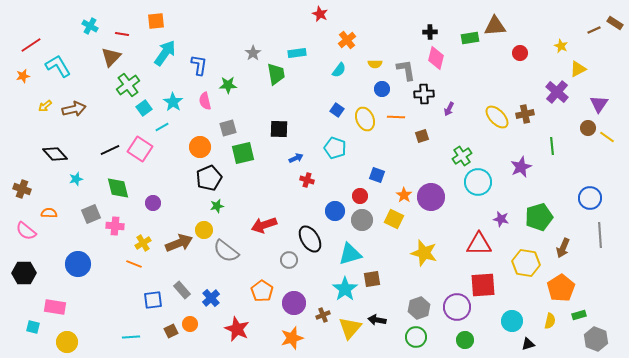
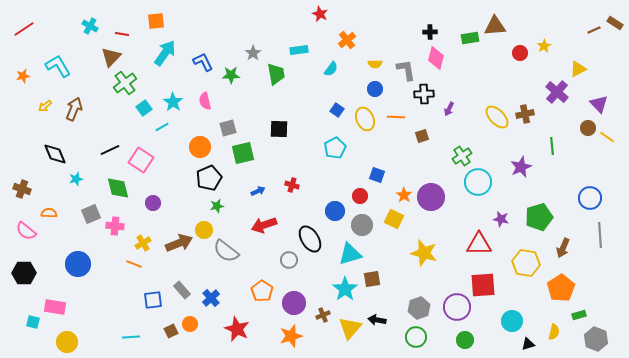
red line at (31, 45): moved 7 px left, 16 px up
yellow star at (561, 46): moved 17 px left; rotated 16 degrees clockwise
cyan rectangle at (297, 53): moved 2 px right, 3 px up
blue L-shape at (199, 65): moved 4 px right, 3 px up; rotated 35 degrees counterclockwise
cyan semicircle at (339, 70): moved 8 px left, 1 px up
green cross at (128, 85): moved 3 px left, 2 px up
green star at (228, 85): moved 3 px right, 10 px up
blue circle at (382, 89): moved 7 px left
purple triangle at (599, 104): rotated 18 degrees counterclockwise
brown arrow at (74, 109): rotated 55 degrees counterclockwise
cyan pentagon at (335, 148): rotated 25 degrees clockwise
pink square at (140, 149): moved 1 px right, 11 px down
black diamond at (55, 154): rotated 20 degrees clockwise
blue arrow at (296, 158): moved 38 px left, 33 px down
red cross at (307, 180): moved 15 px left, 5 px down
gray circle at (362, 220): moved 5 px down
yellow semicircle at (550, 321): moved 4 px right, 11 px down
cyan square at (33, 327): moved 5 px up
orange star at (292, 338): moved 1 px left, 2 px up
